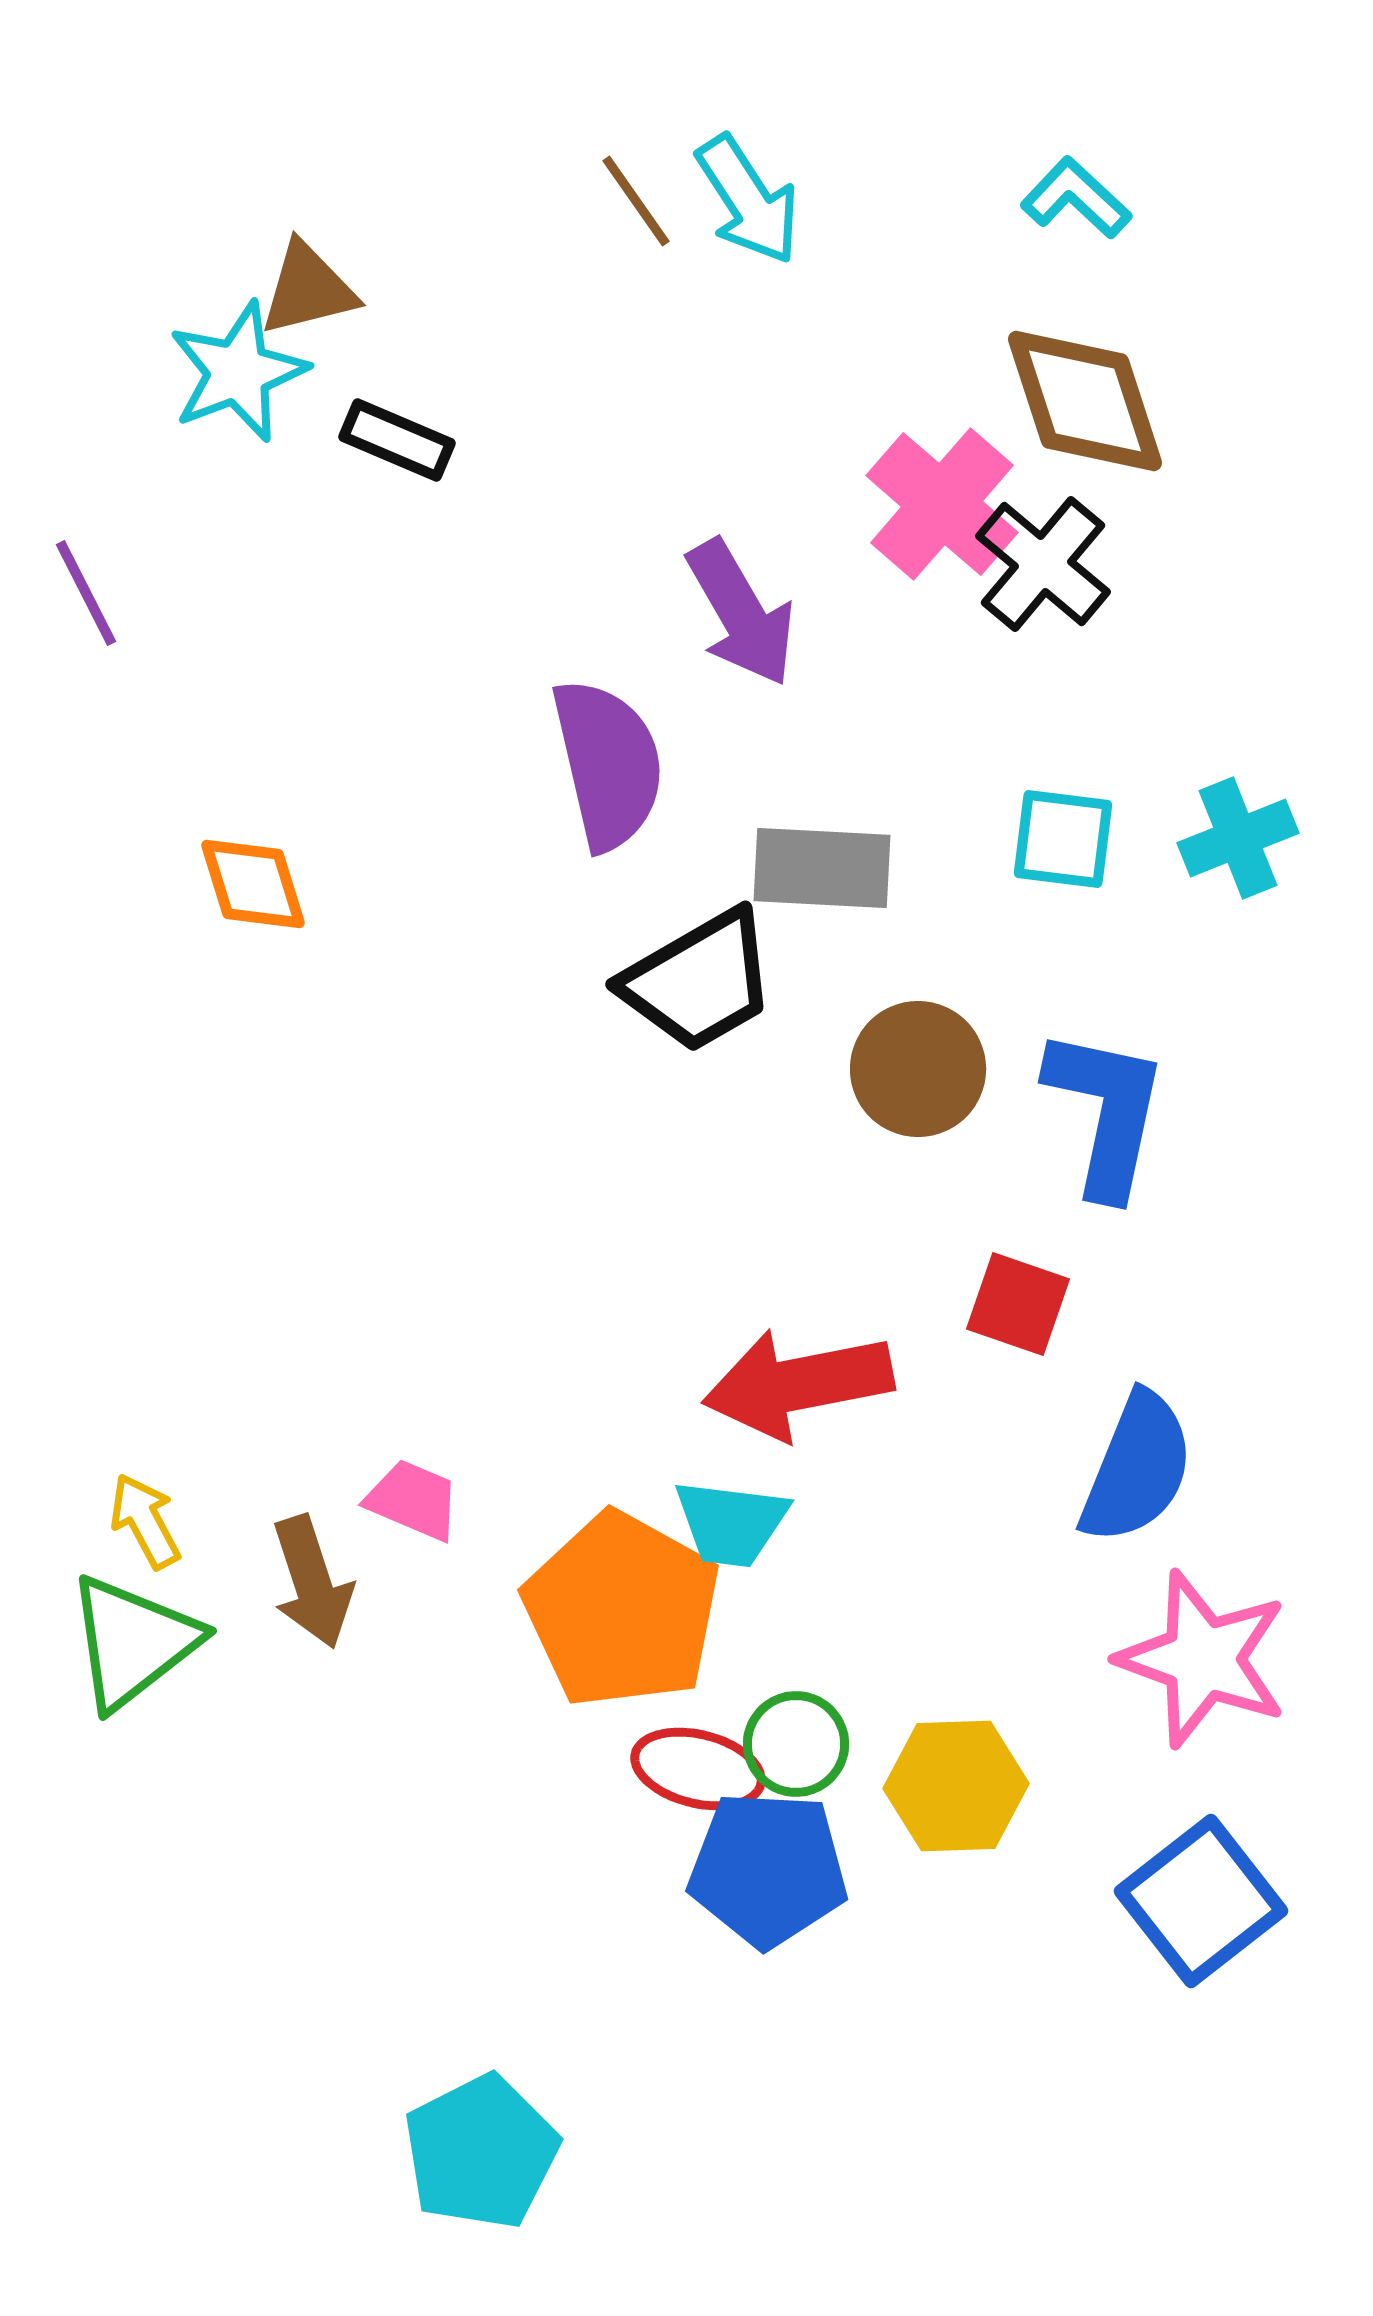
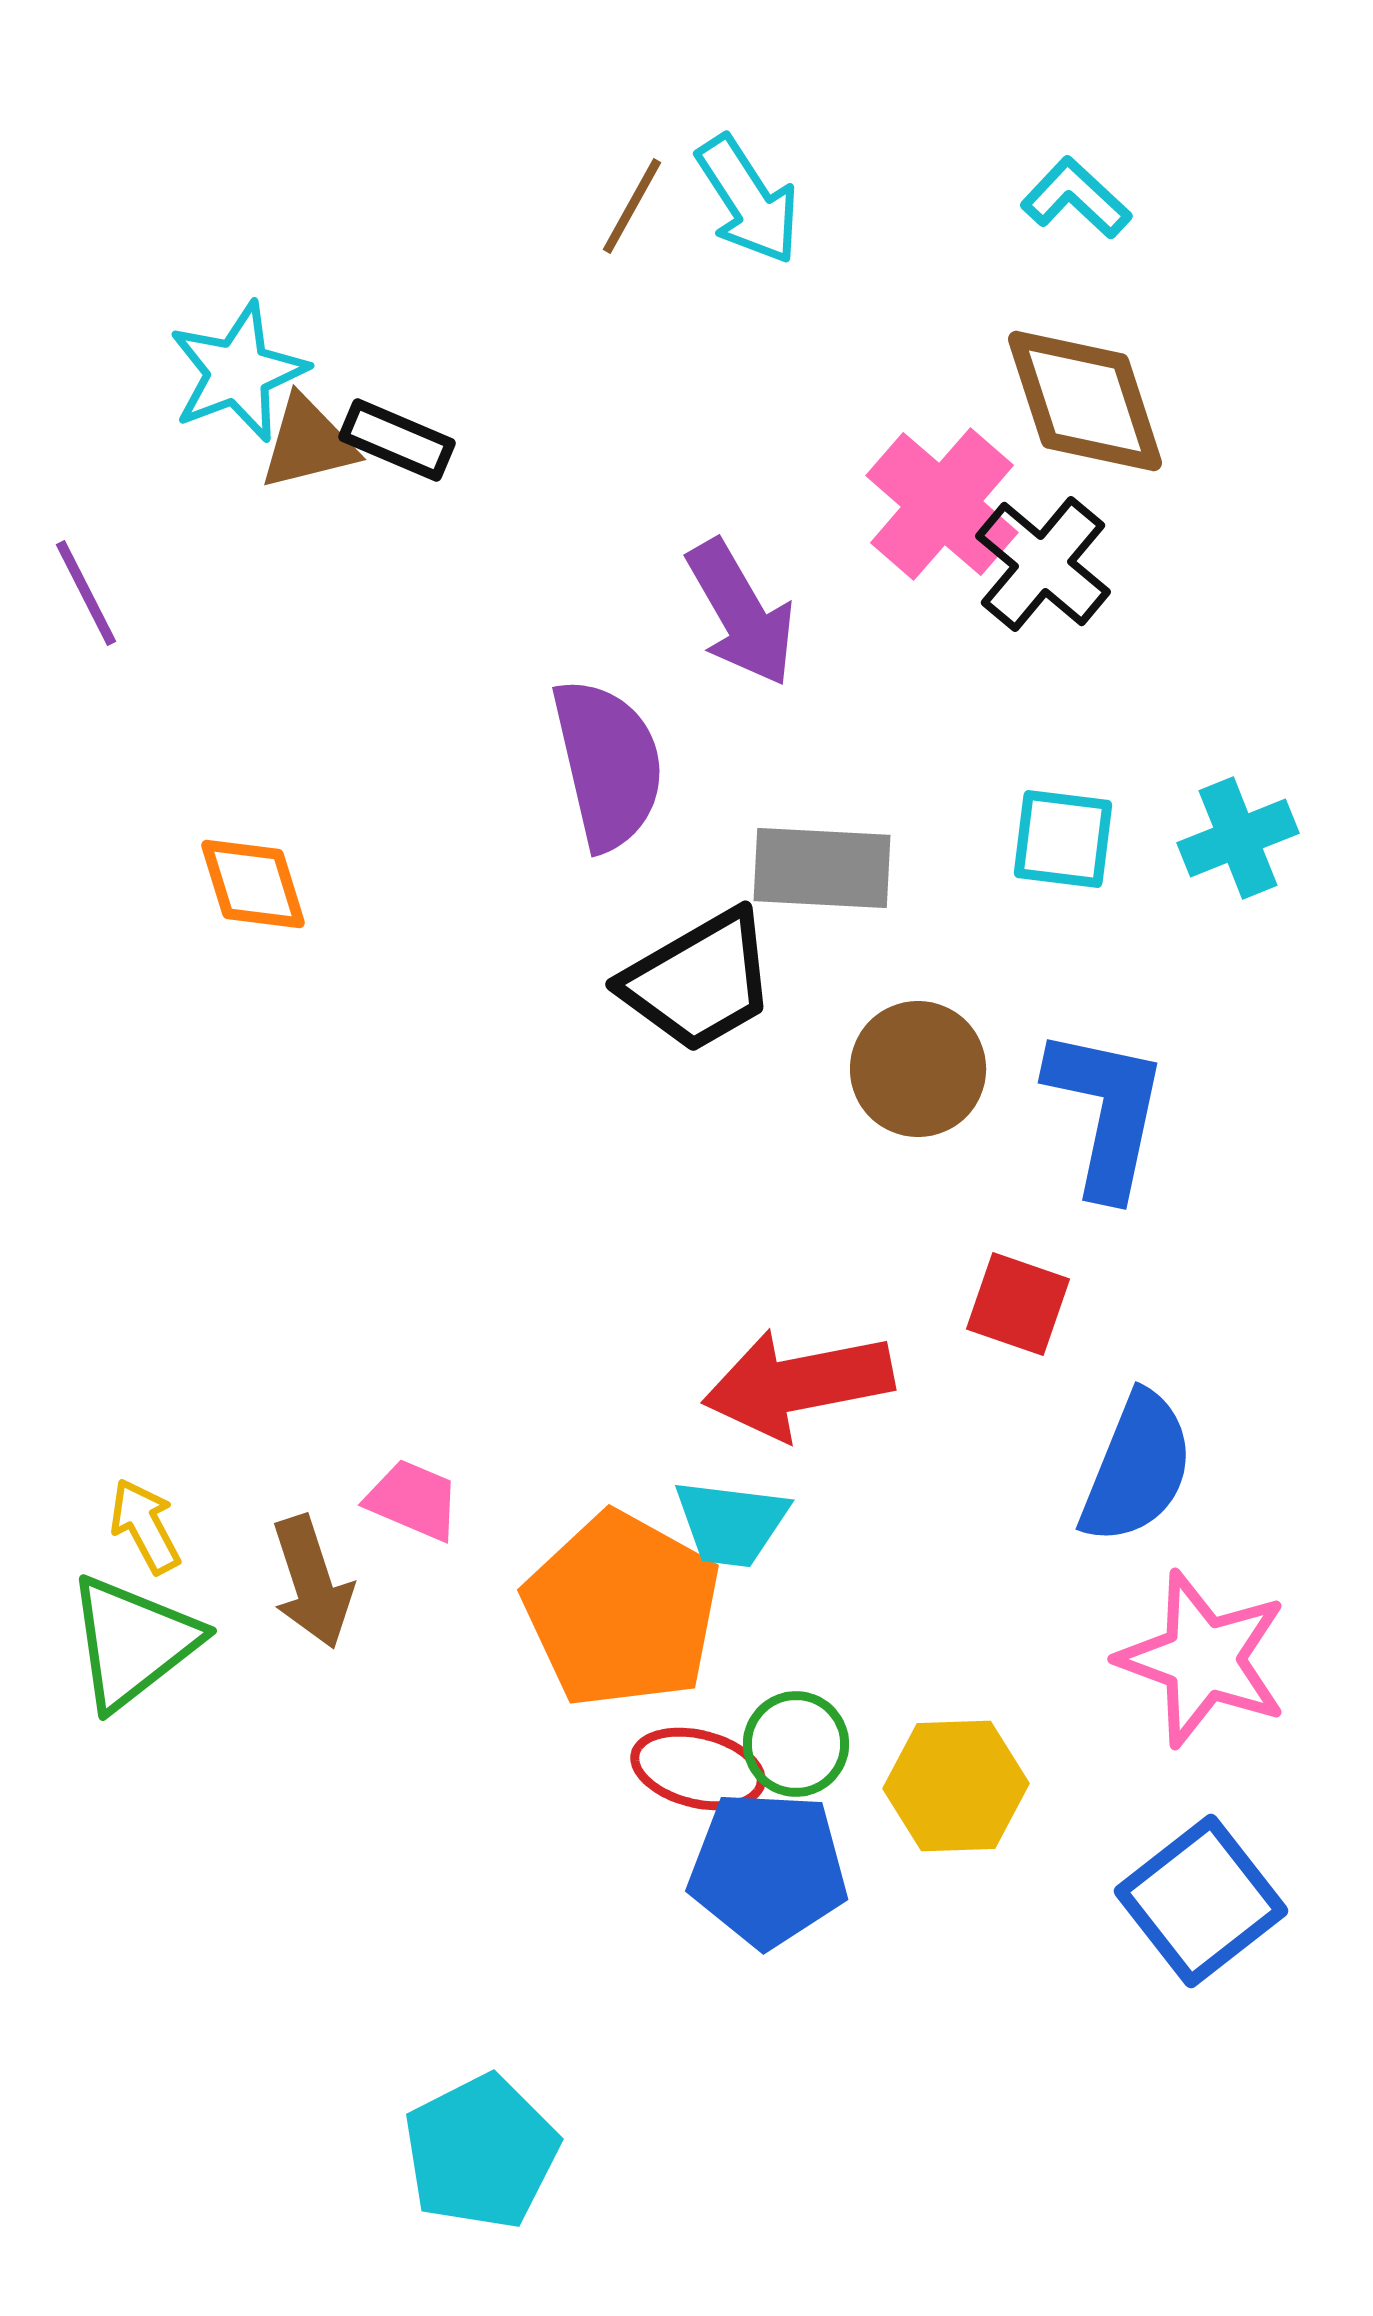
brown line: moved 4 px left, 5 px down; rotated 64 degrees clockwise
brown triangle: moved 154 px down
yellow arrow: moved 5 px down
